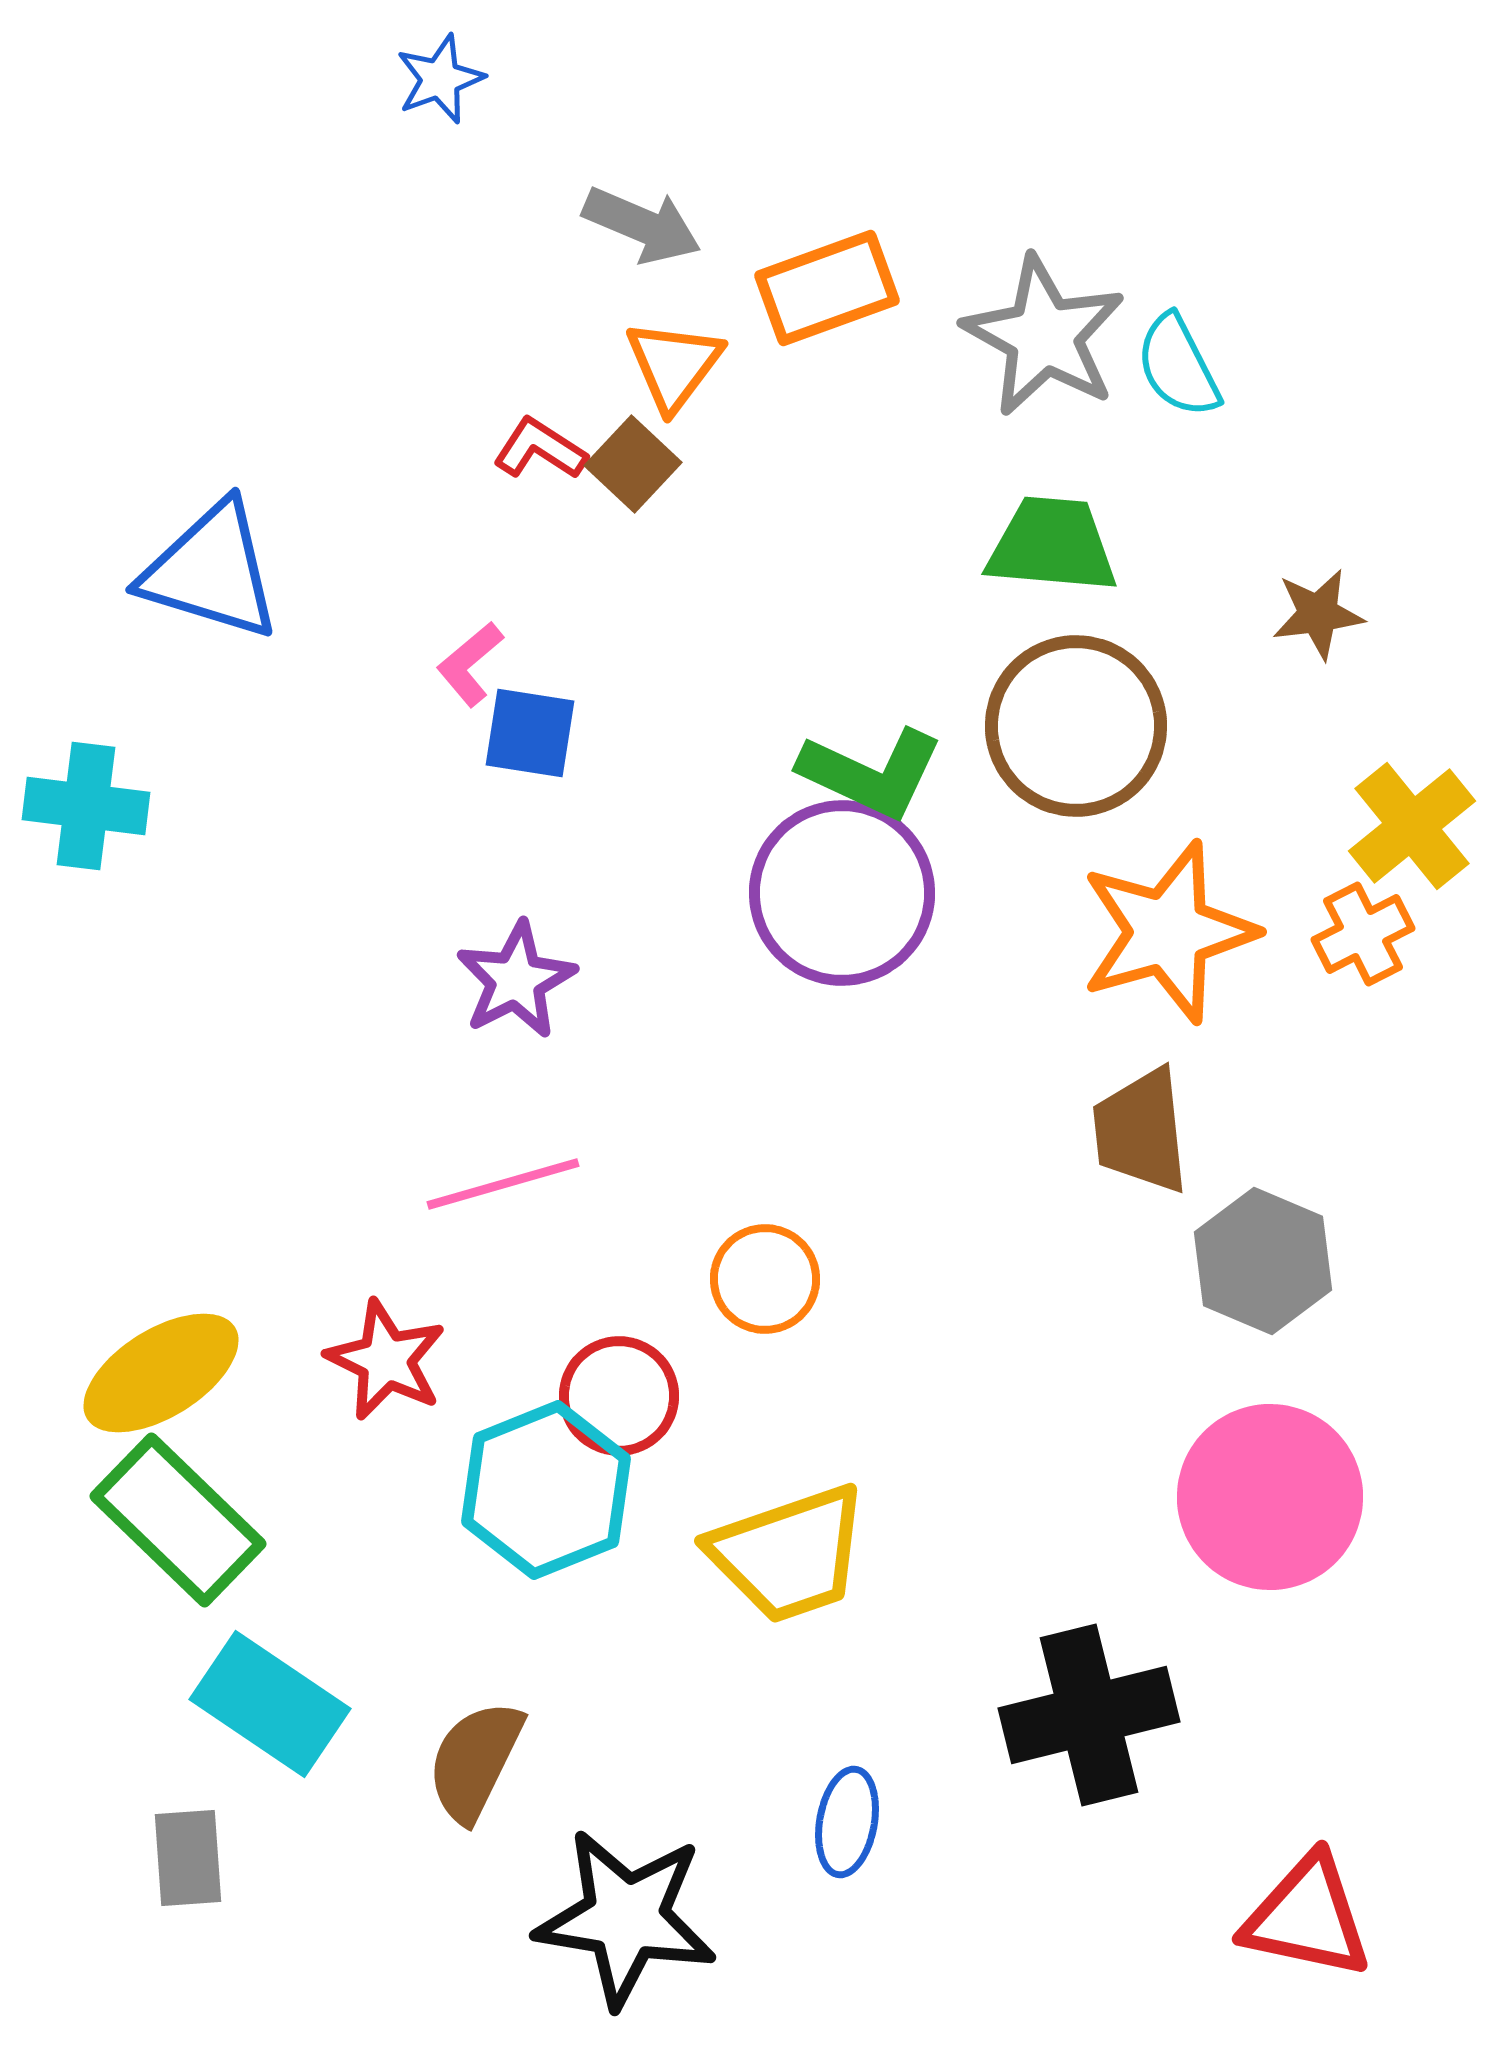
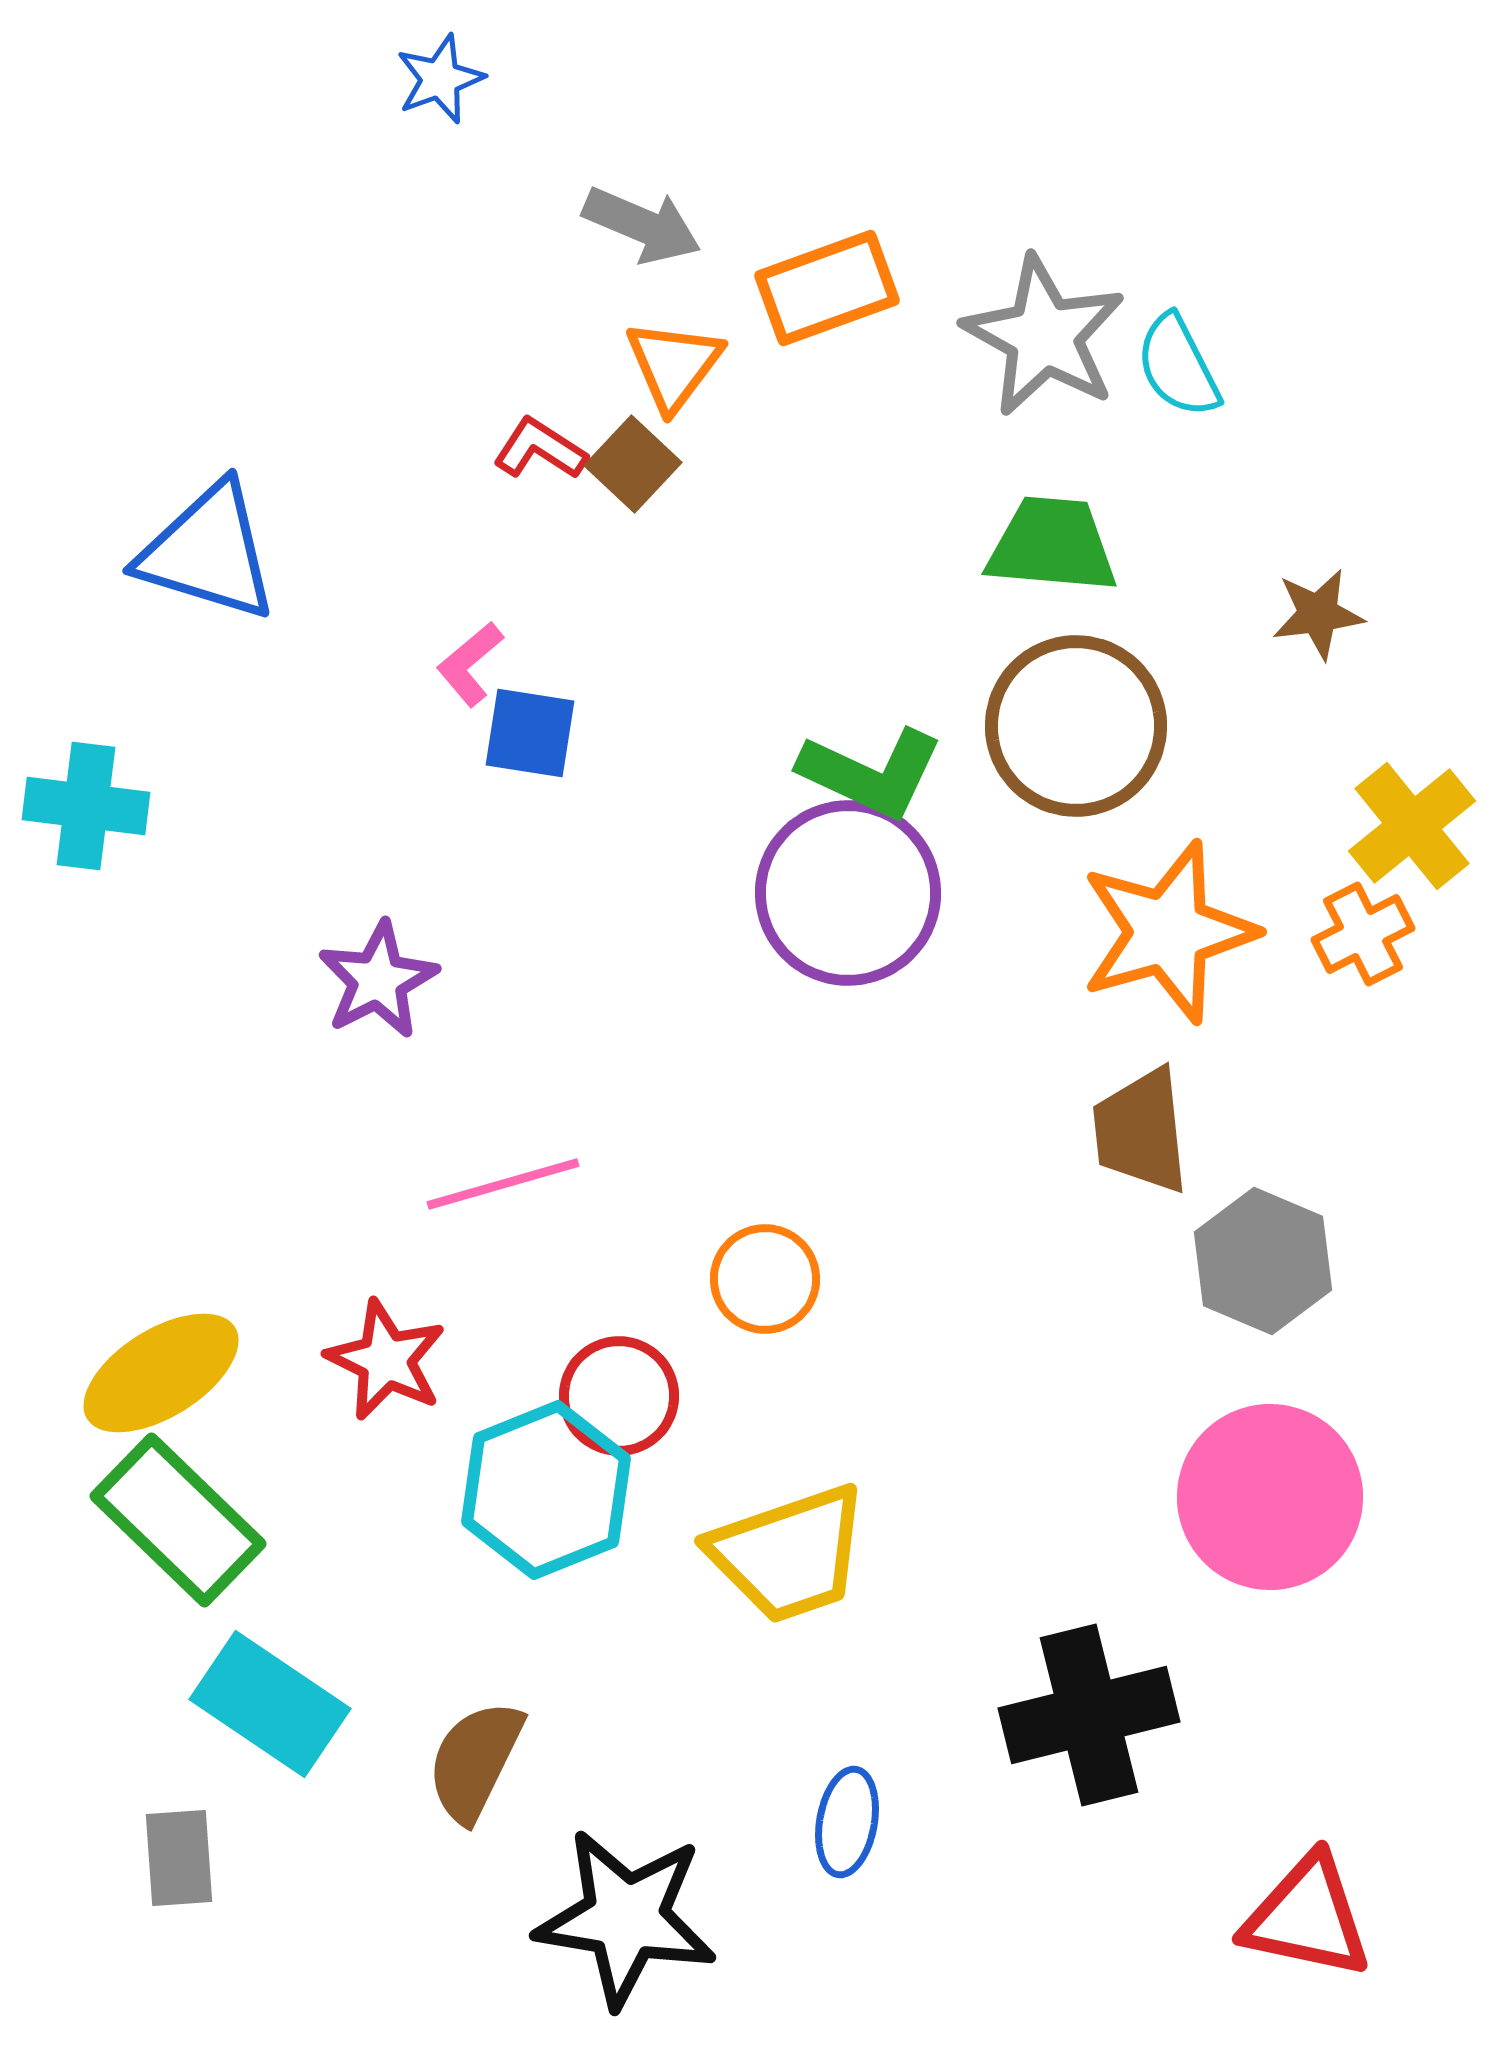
blue triangle: moved 3 px left, 19 px up
purple circle: moved 6 px right
purple star: moved 138 px left
gray rectangle: moved 9 px left
